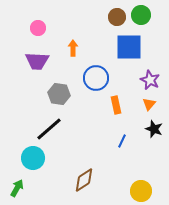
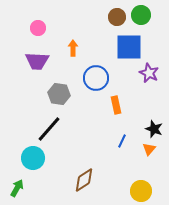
purple star: moved 1 px left, 7 px up
orange triangle: moved 45 px down
black line: rotated 8 degrees counterclockwise
